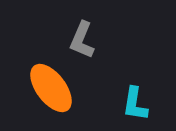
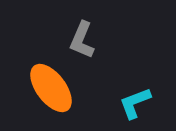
cyan L-shape: moved 1 px up; rotated 60 degrees clockwise
